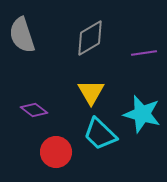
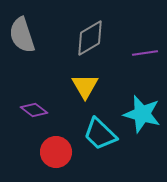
purple line: moved 1 px right
yellow triangle: moved 6 px left, 6 px up
